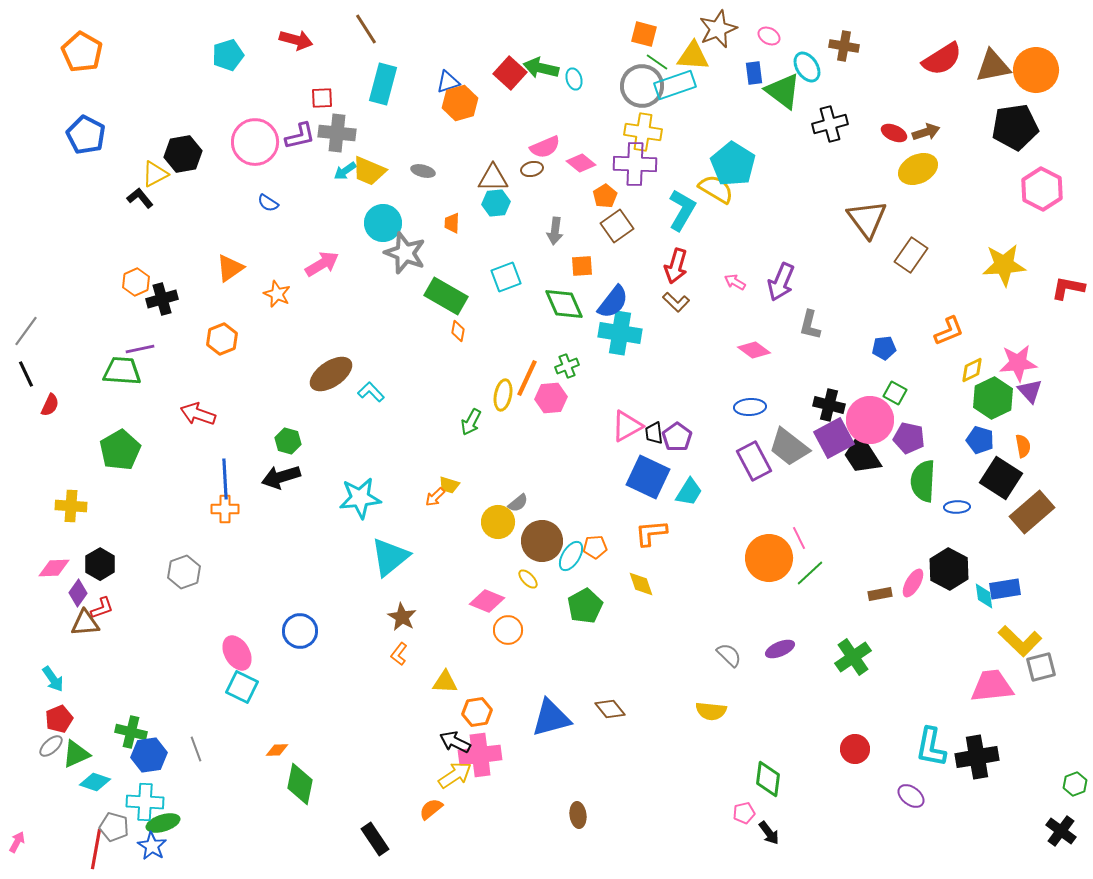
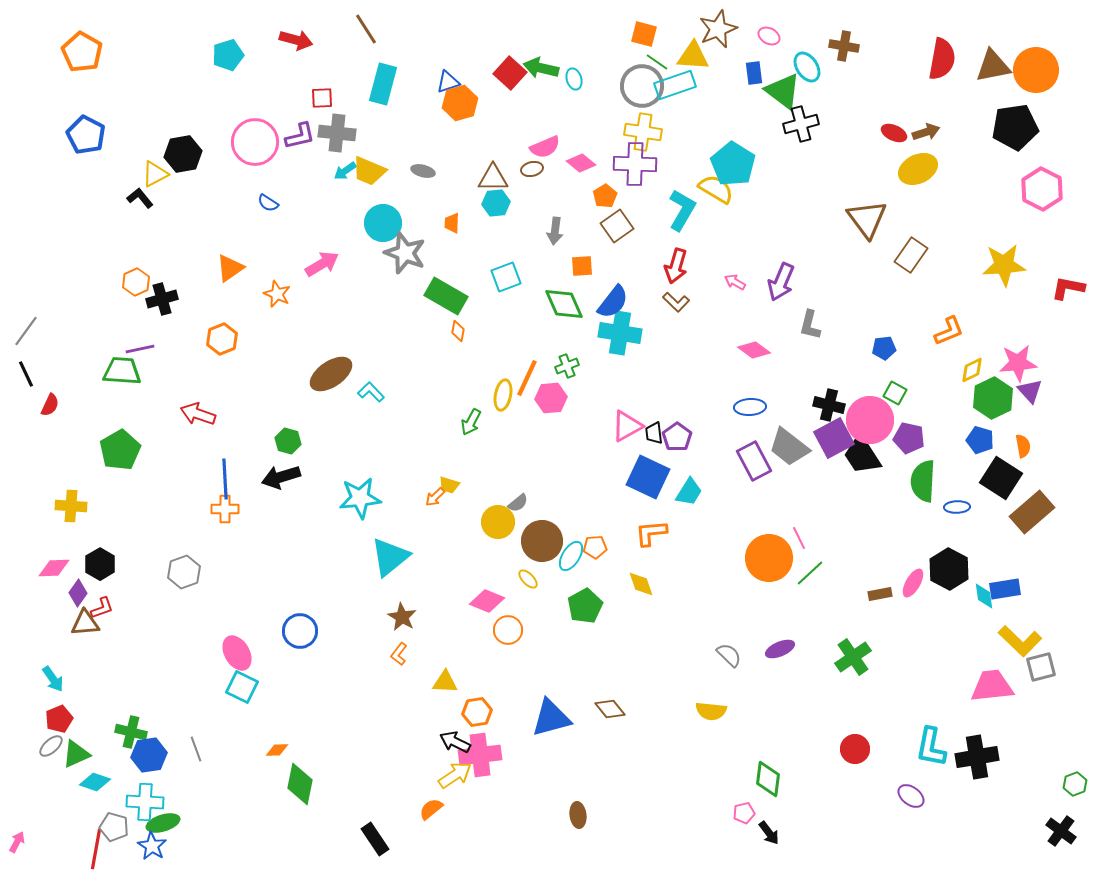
red semicircle at (942, 59): rotated 48 degrees counterclockwise
black cross at (830, 124): moved 29 px left
